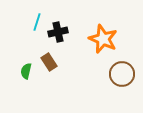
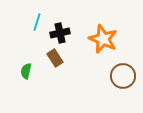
black cross: moved 2 px right, 1 px down
brown rectangle: moved 6 px right, 4 px up
brown circle: moved 1 px right, 2 px down
